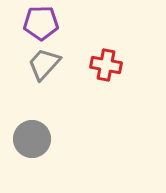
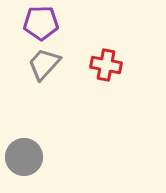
gray circle: moved 8 px left, 18 px down
